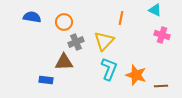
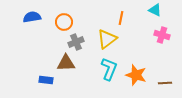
blue semicircle: rotated 18 degrees counterclockwise
yellow triangle: moved 3 px right, 2 px up; rotated 10 degrees clockwise
brown triangle: moved 2 px right, 1 px down
brown line: moved 4 px right, 3 px up
